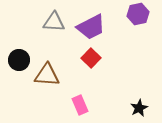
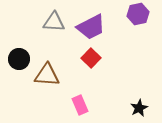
black circle: moved 1 px up
